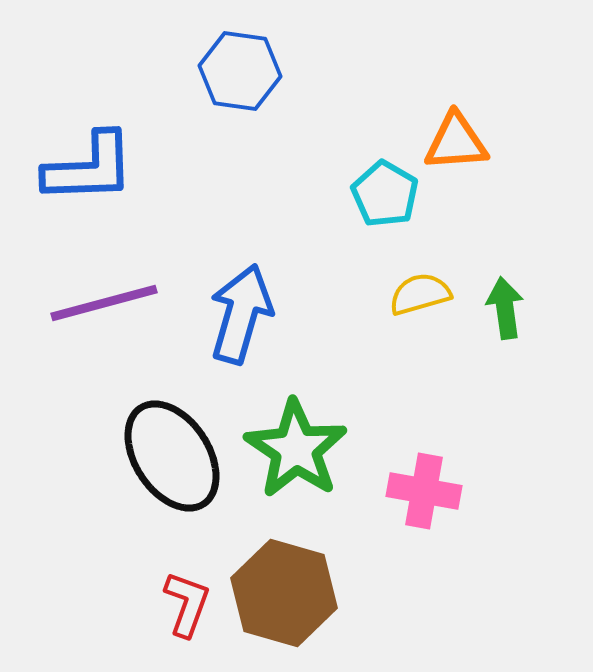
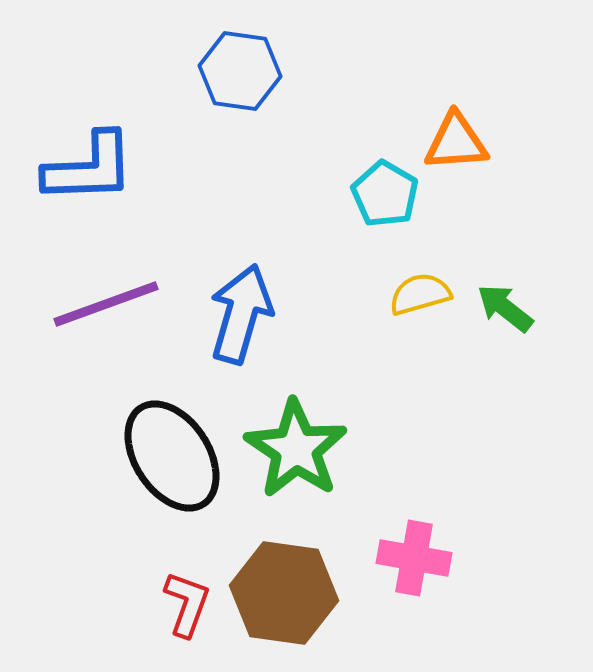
purple line: moved 2 px right, 1 px down; rotated 5 degrees counterclockwise
green arrow: rotated 44 degrees counterclockwise
pink cross: moved 10 px left, 67 px down
brown hexagon: rotated 8 degrees counterclockwise
